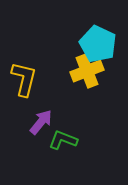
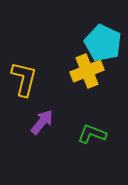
cyan pentagon: moved 5 px right, 1 px up
purple arrow: moved 1 px right
green L-shape: moved 29 px right, 6 px up
